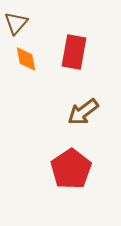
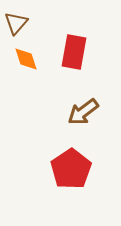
orange diamond: rotated 8 degrees counterclockwise
